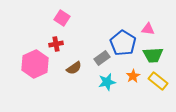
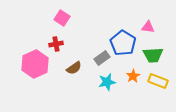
pink triangle: moved 2 px up
yellow rectangle: rotated 18 degrees counterclockwise
